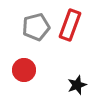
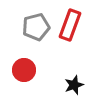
black star: moved 3 px left
